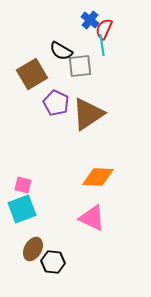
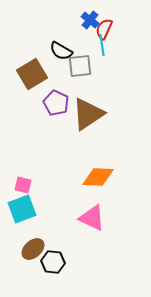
brown ellipse: rotated 20 degrees clockwise
